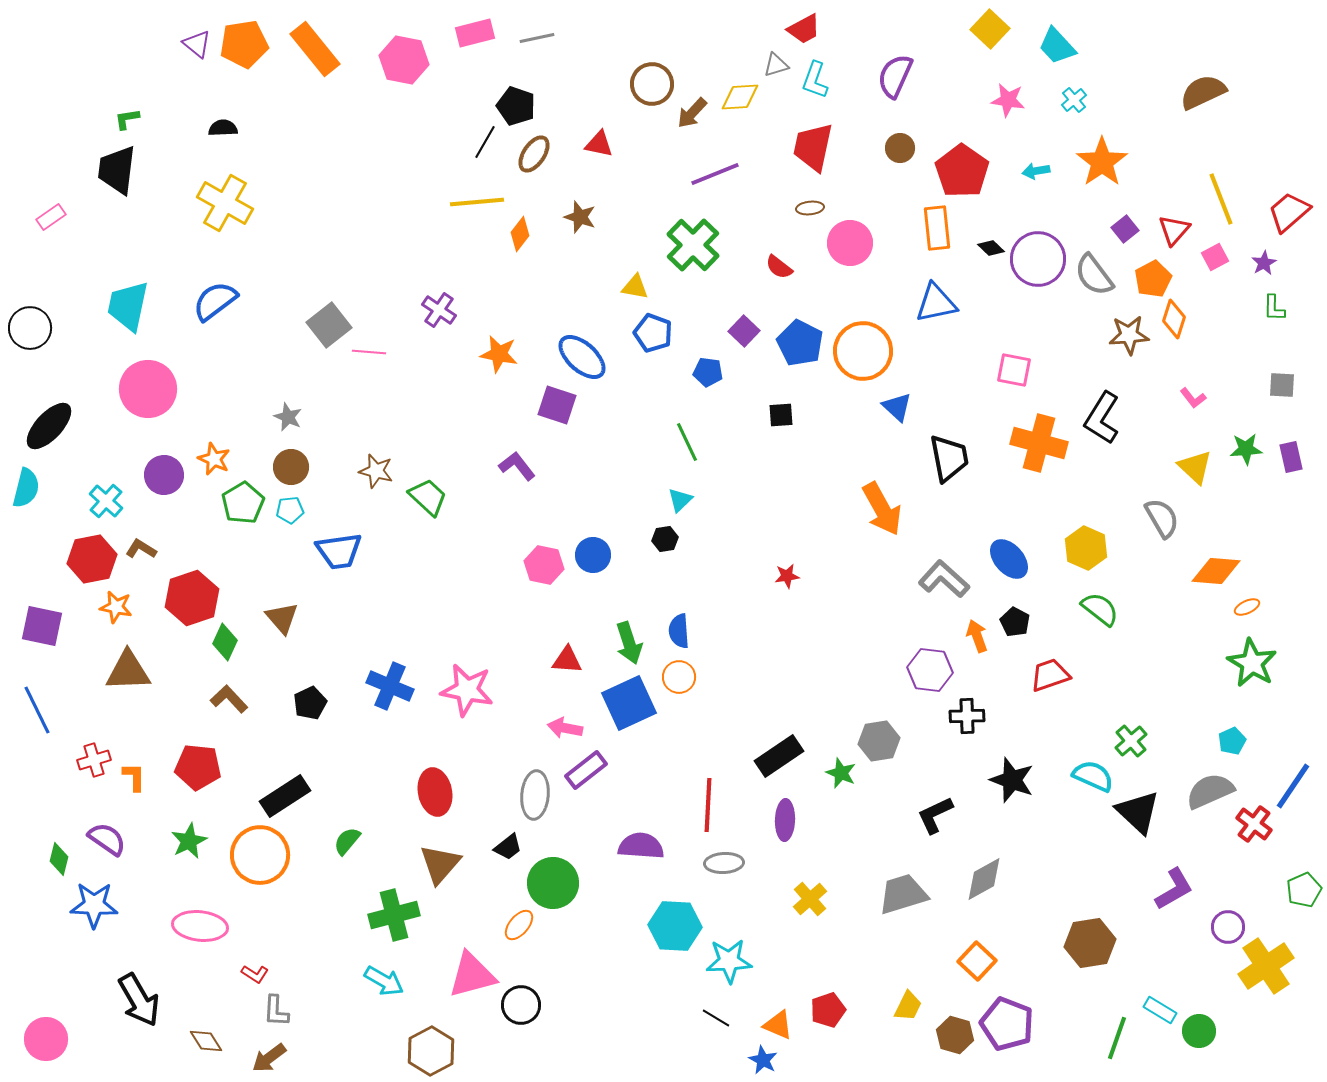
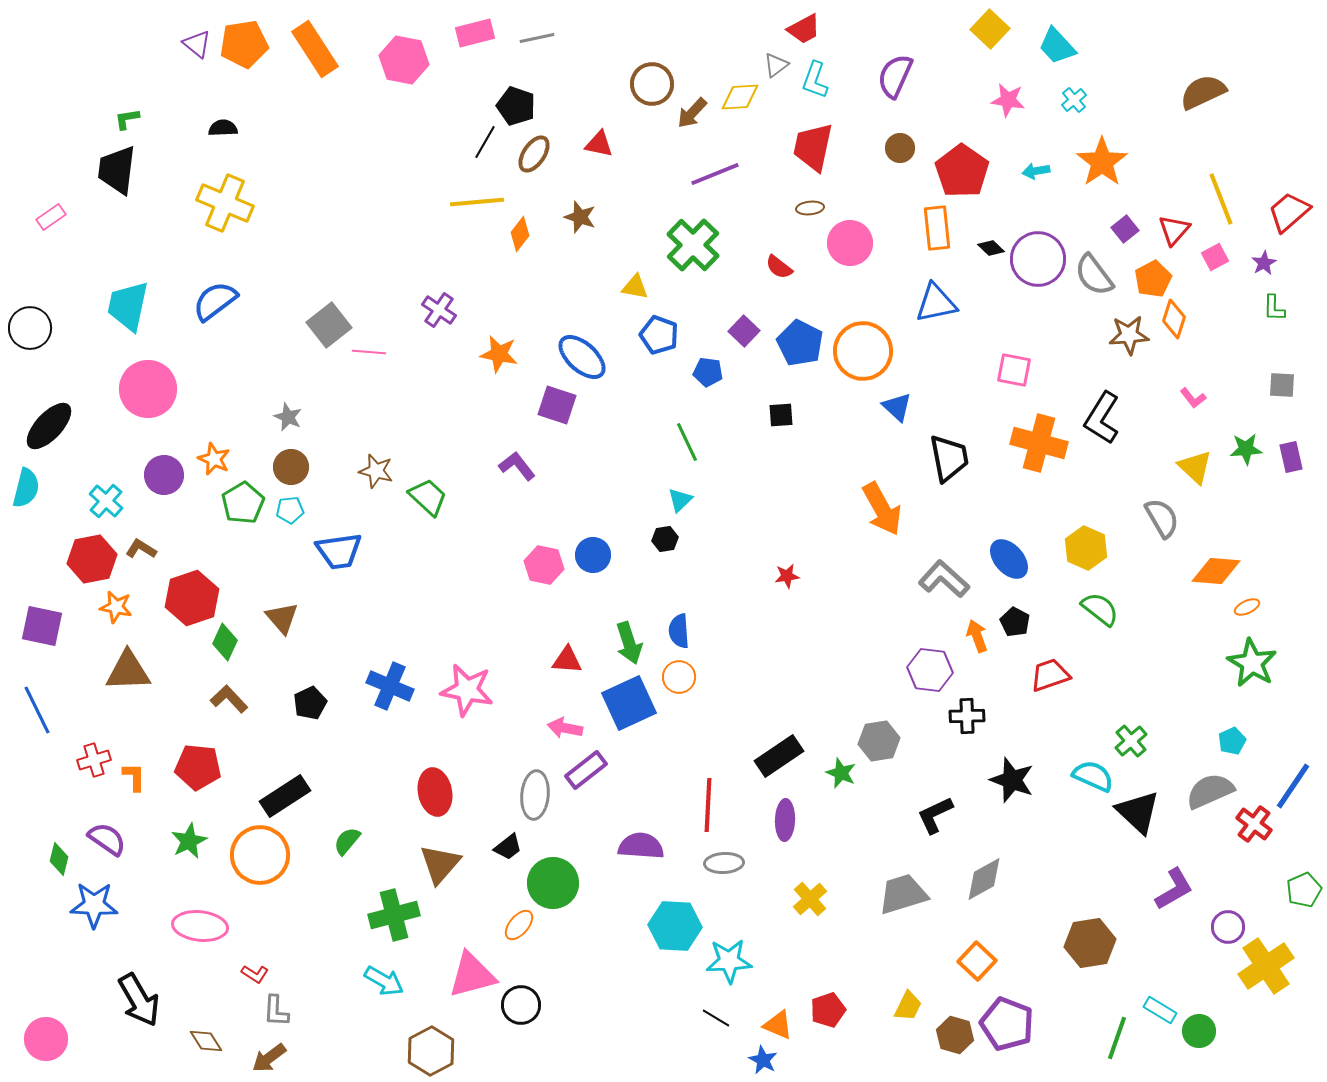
orange rectangle at (315, 49): rotated 6 degrees clockwise
gray triangle at (776, 65): rotated 20 degrees counterclockwise
yellow cross at (225, 203): rotated 6 degrees counterclockwise
blue pentagon at (653, 333): moved 6 px right, 2 px down
